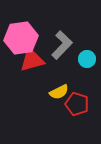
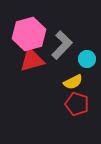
pink hexagon: moved 8 px right, 4 px up; rotated 8 degrees counterclockwise
yellow semicircle: moved 14 px right, 10 px up
